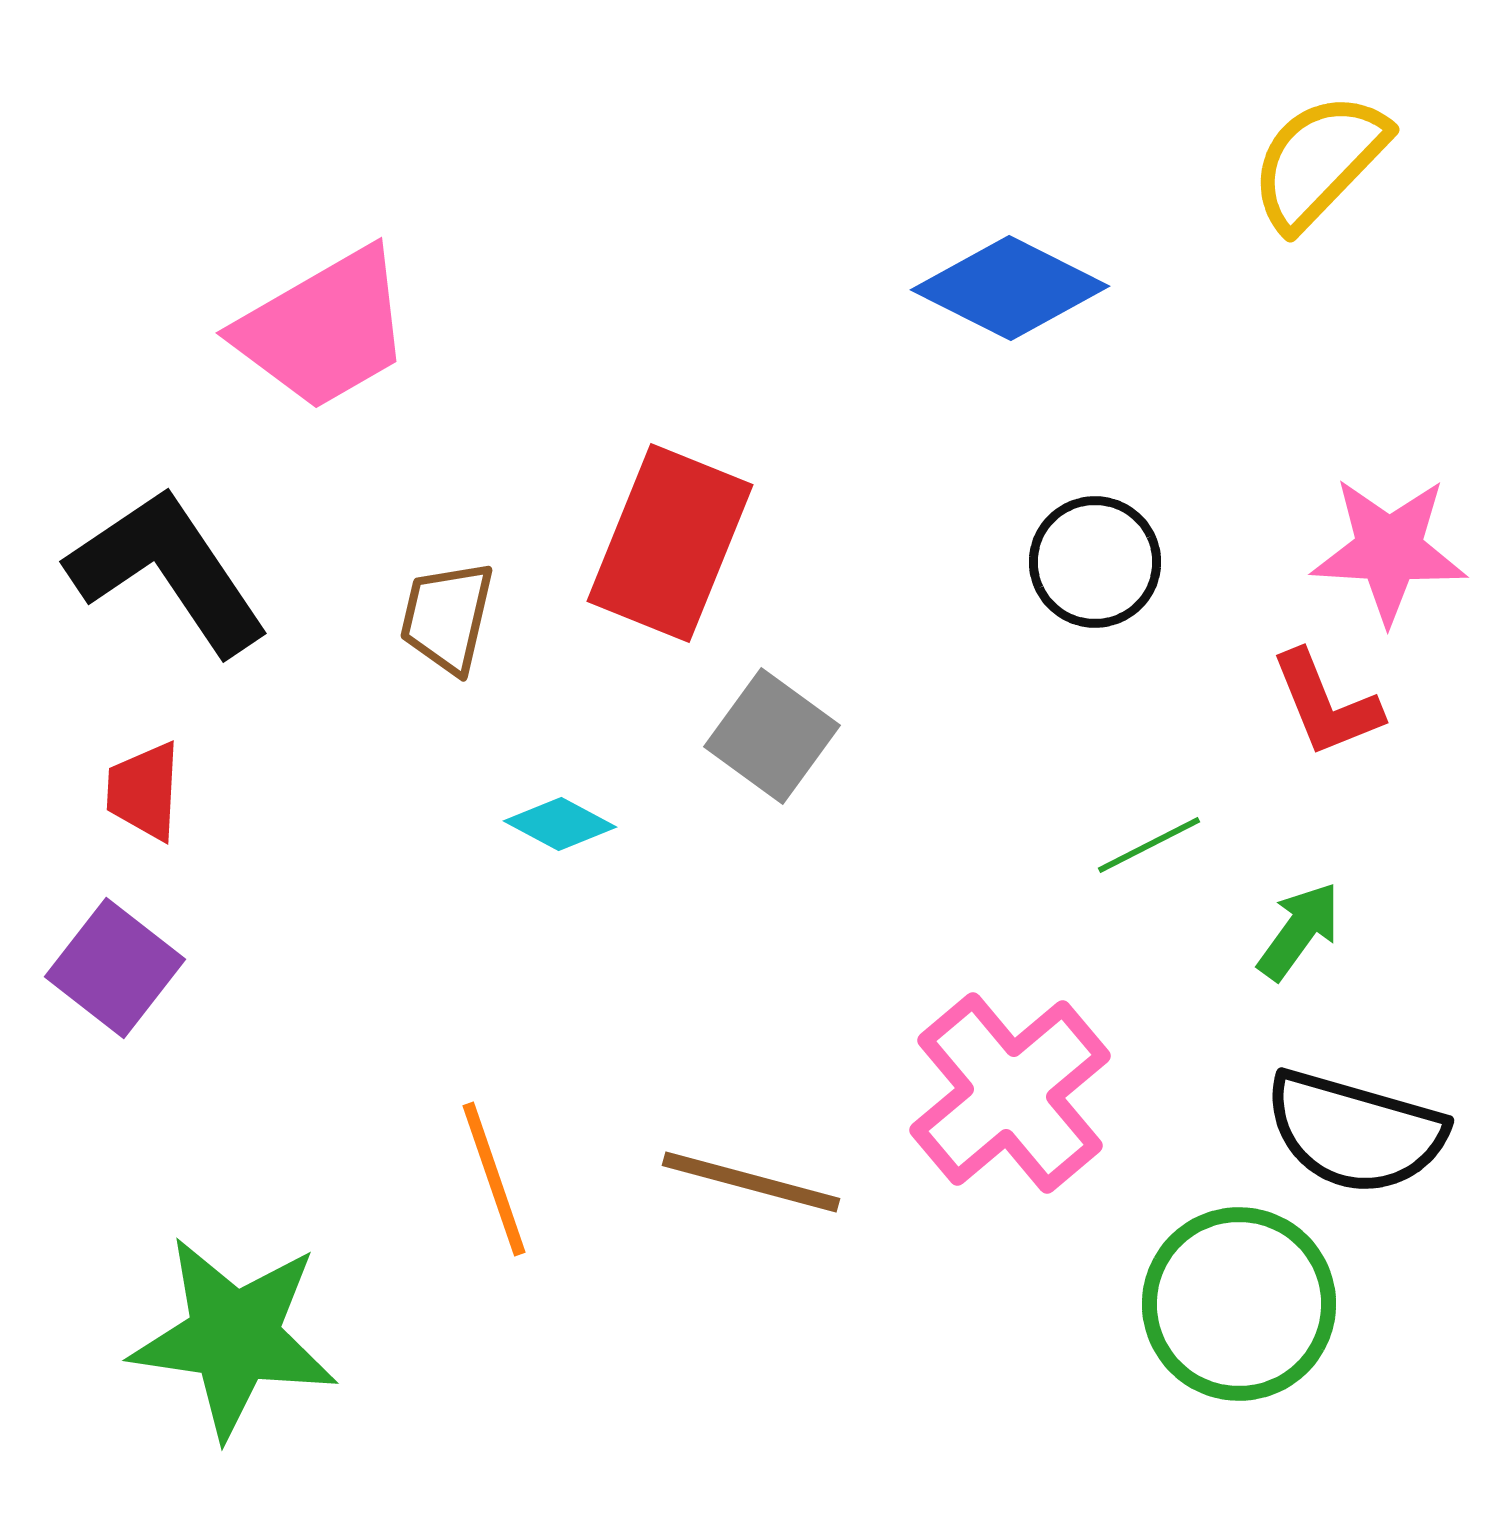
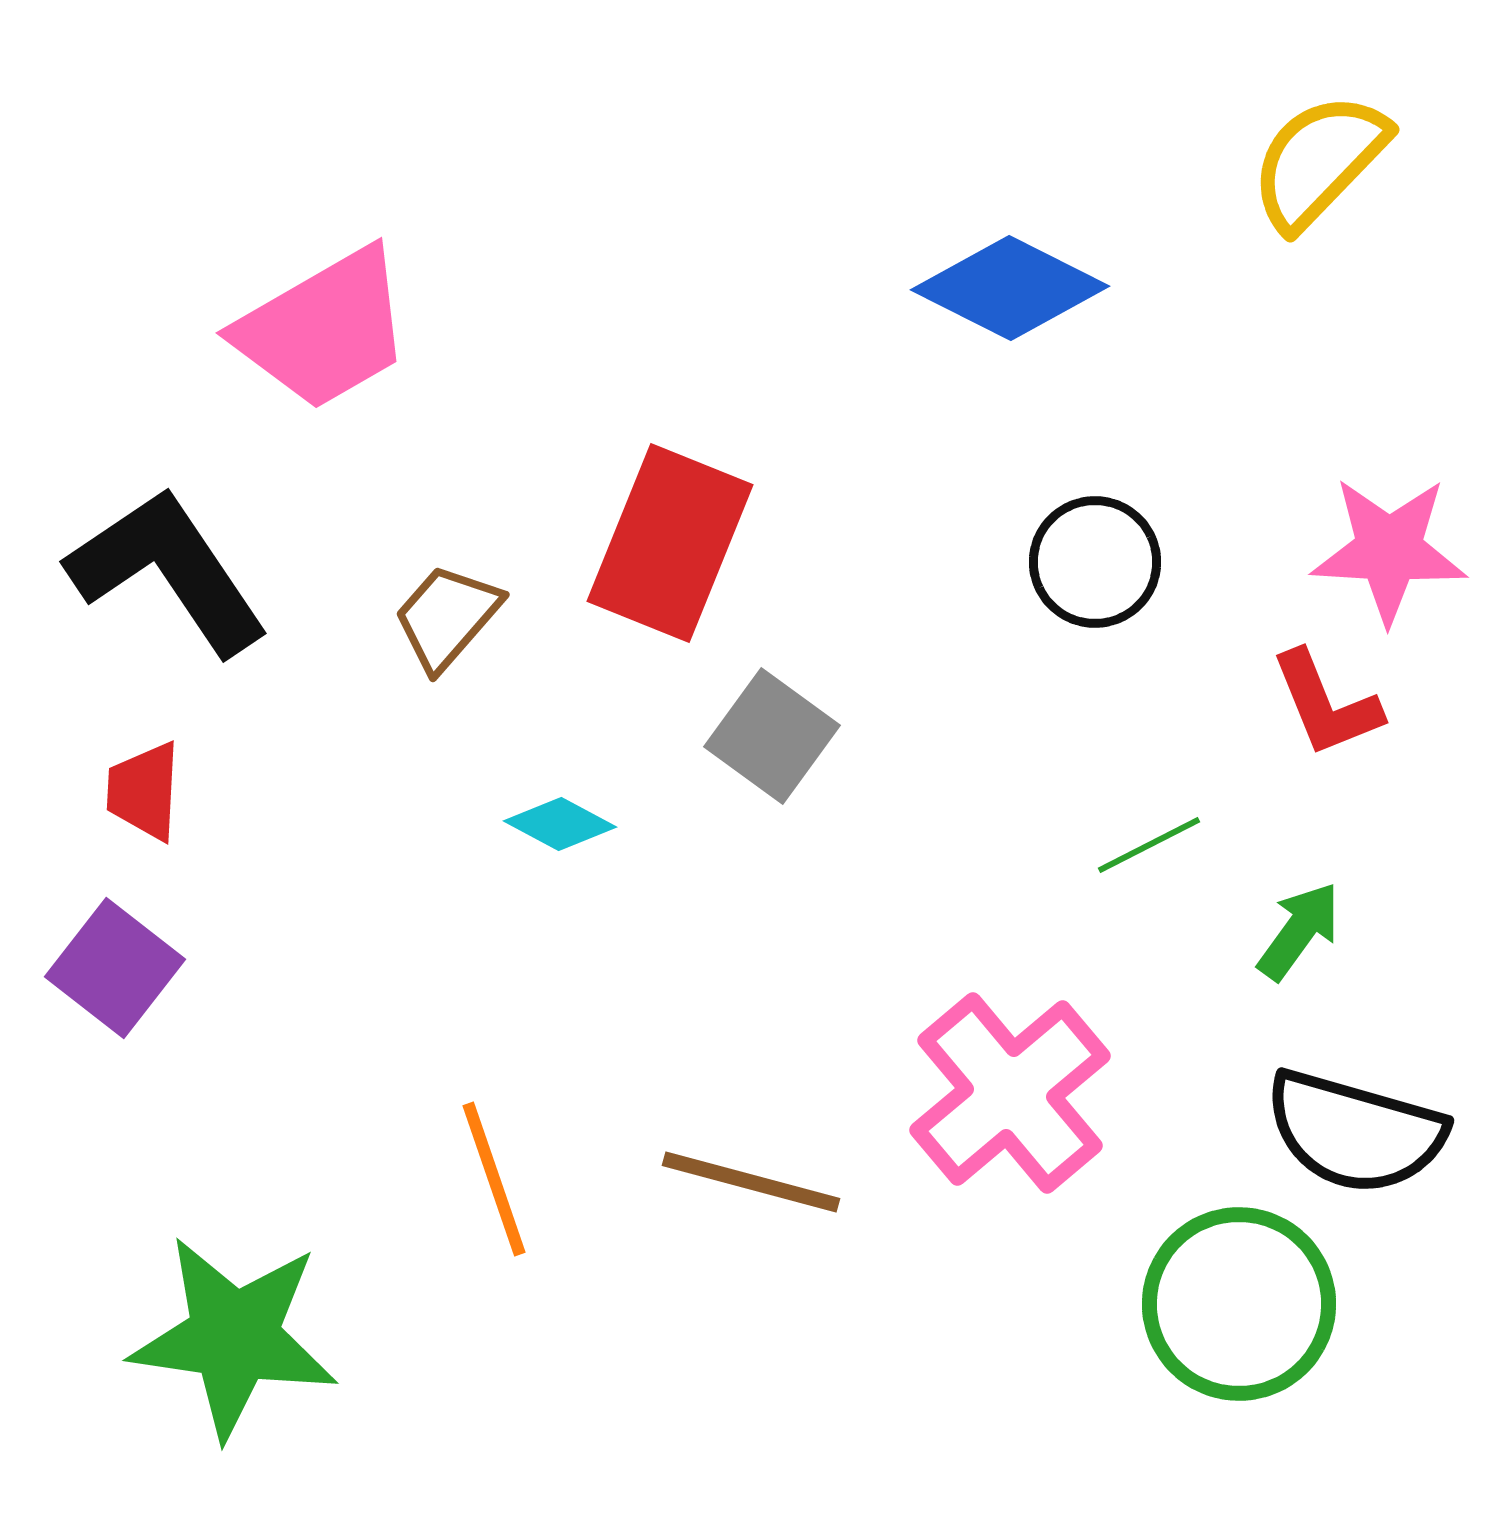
brown trapezoid: rotated 28 degrees clockwise
